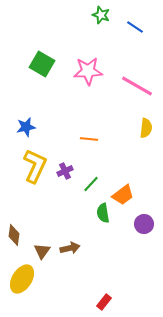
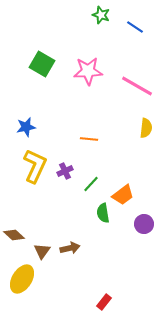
brown diamond: rotated 55 degrees counterclockwise
